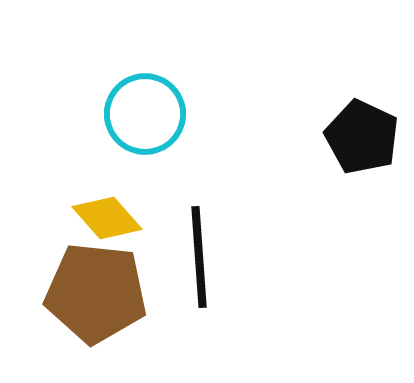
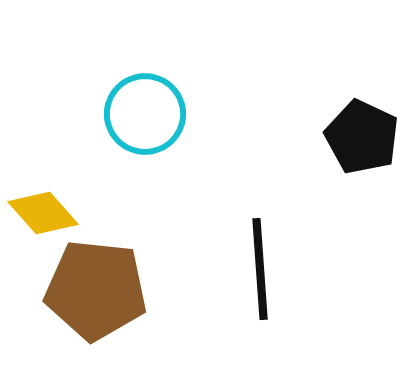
yellow diamond: moved 64 px left, 5 px up
black line: moved 61 px right, 12 px down
brown pentagon: moved 3 px up
